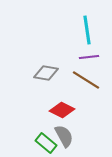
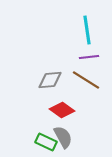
gray diamond: moved 4 px right, 7 px down; rotated 15 degrees counterclockwise
red diamond: rotated 10 degrees clockwise
gray semicircle: moved 1 px left, 1 px down
green rectangle: moved 1 px up; rotated 15 degrees counterclockwise
